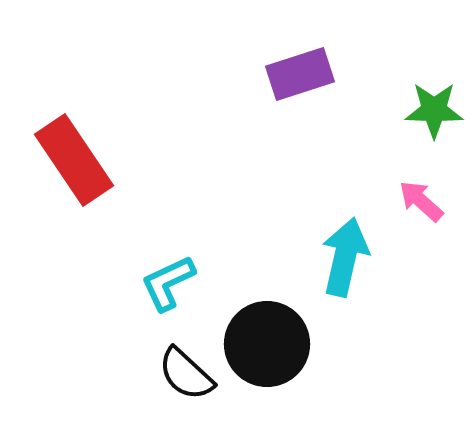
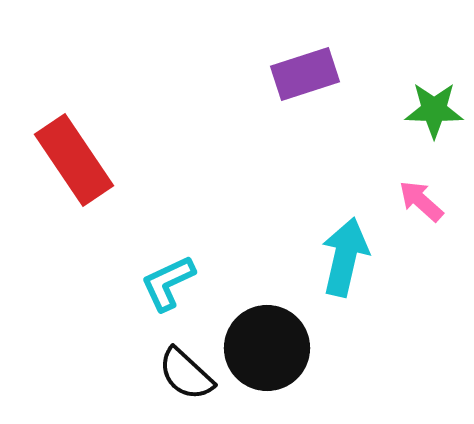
purple rectangle: moved 5 px right
black circle: moved 4 px down
